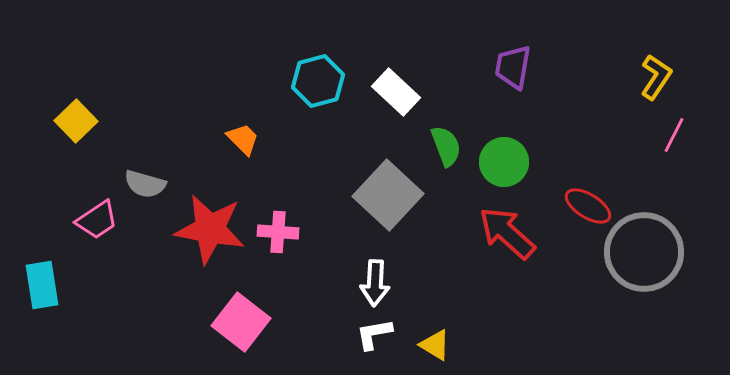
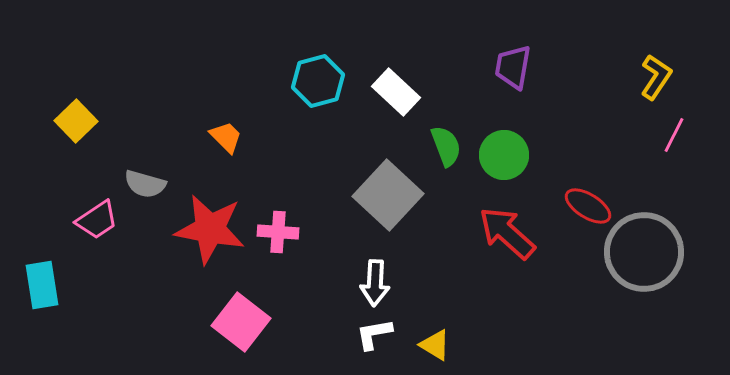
orange trapezoid: moved 17 px left, 2 px up
green circle: moved 7 px up
